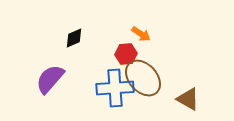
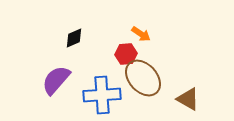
purple semicircle: moved 6 px right, 1 px down
blue cross: moved 13 px left, 7 px down
